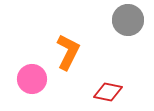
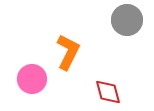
gray circle: moved 1 px left
red diamond: rotated 64 degrees clockwise
